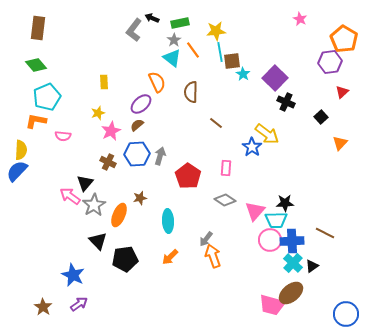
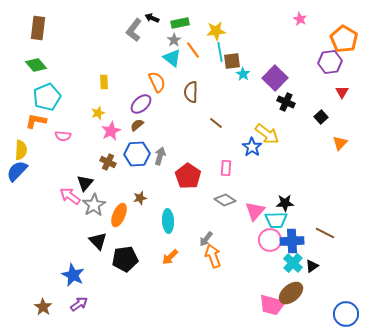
red triangle at (342, 92): rotated 16 degrees counterclockwise
